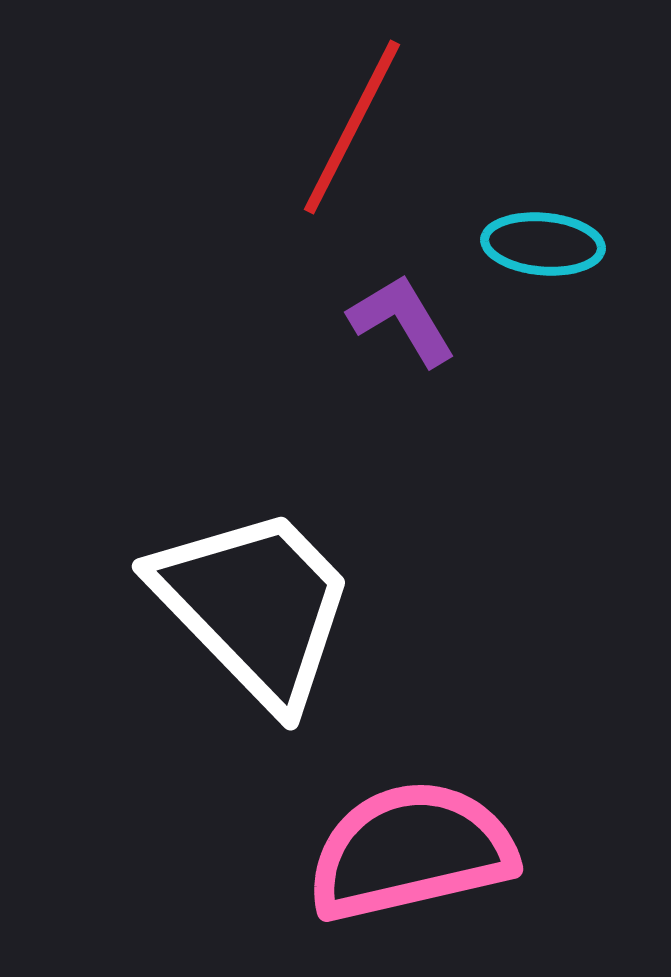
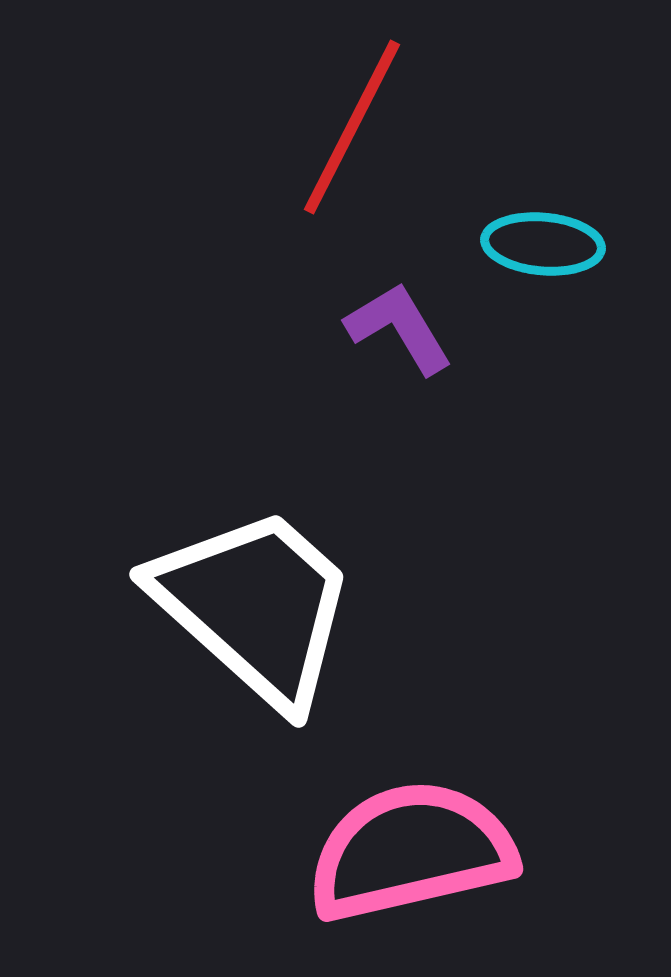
purple L-shape: moved 3 px left, 8 px down
white trapezoid: rotated 4 degrees counterclockwise
